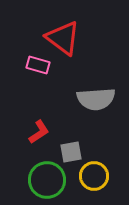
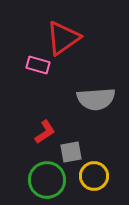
red triangle: rotated 48 degrees clockwise
red L-shape: moved 6 px right
